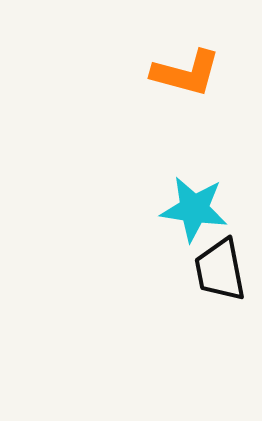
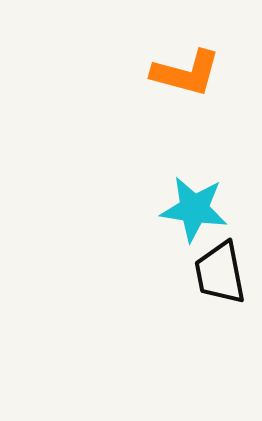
black trapezoid: moved 3 px down
